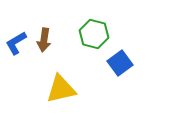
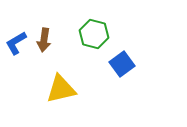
blue square: moved 2 px right, 1 px down
